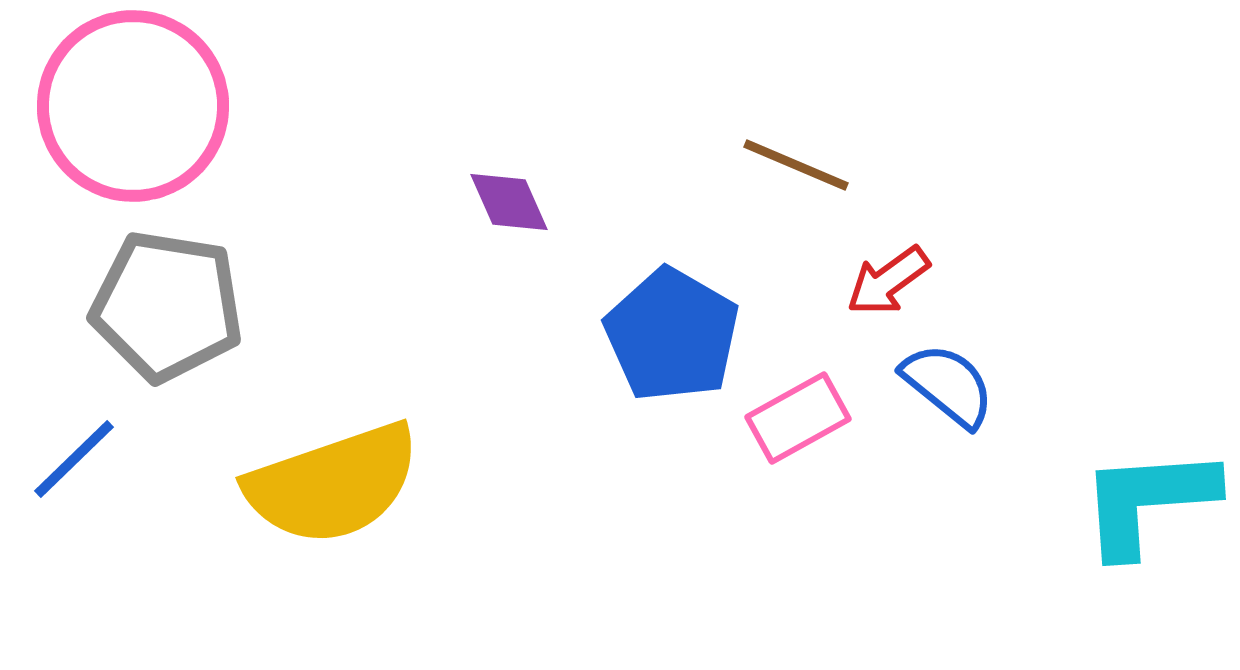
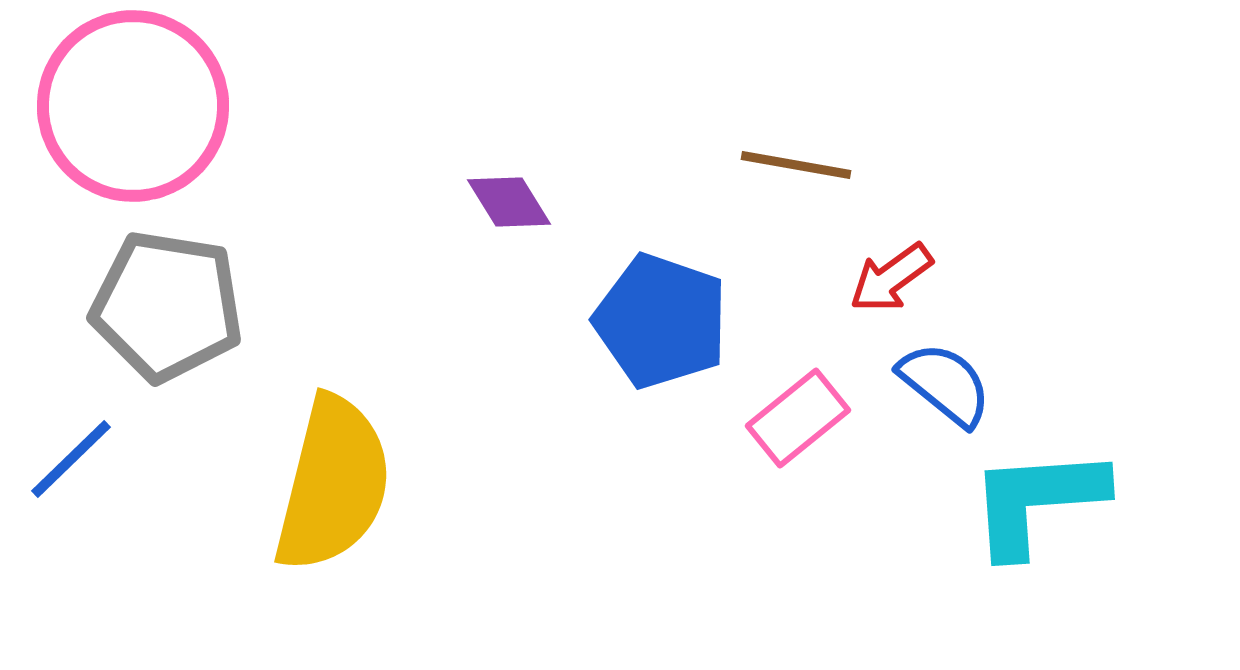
brown line: rotated 13 degrees counterclockwise
purple diamond: rotated 8 degrees counterclockwise
red arrow: moved 3 px right, 3 px up
blue pentagon: moved 11 px left, 14 px up; rotated 11 degrees counterclockwise
blue semicircle: moved 3 px left, 1 px up
pink rectangle: rotated 10 degrees counterclockwise
blue line: moved 3 px left
yellow semicircle: rotated 57 degrees counterclockwise
cyan L-shape: moved 111 px left
